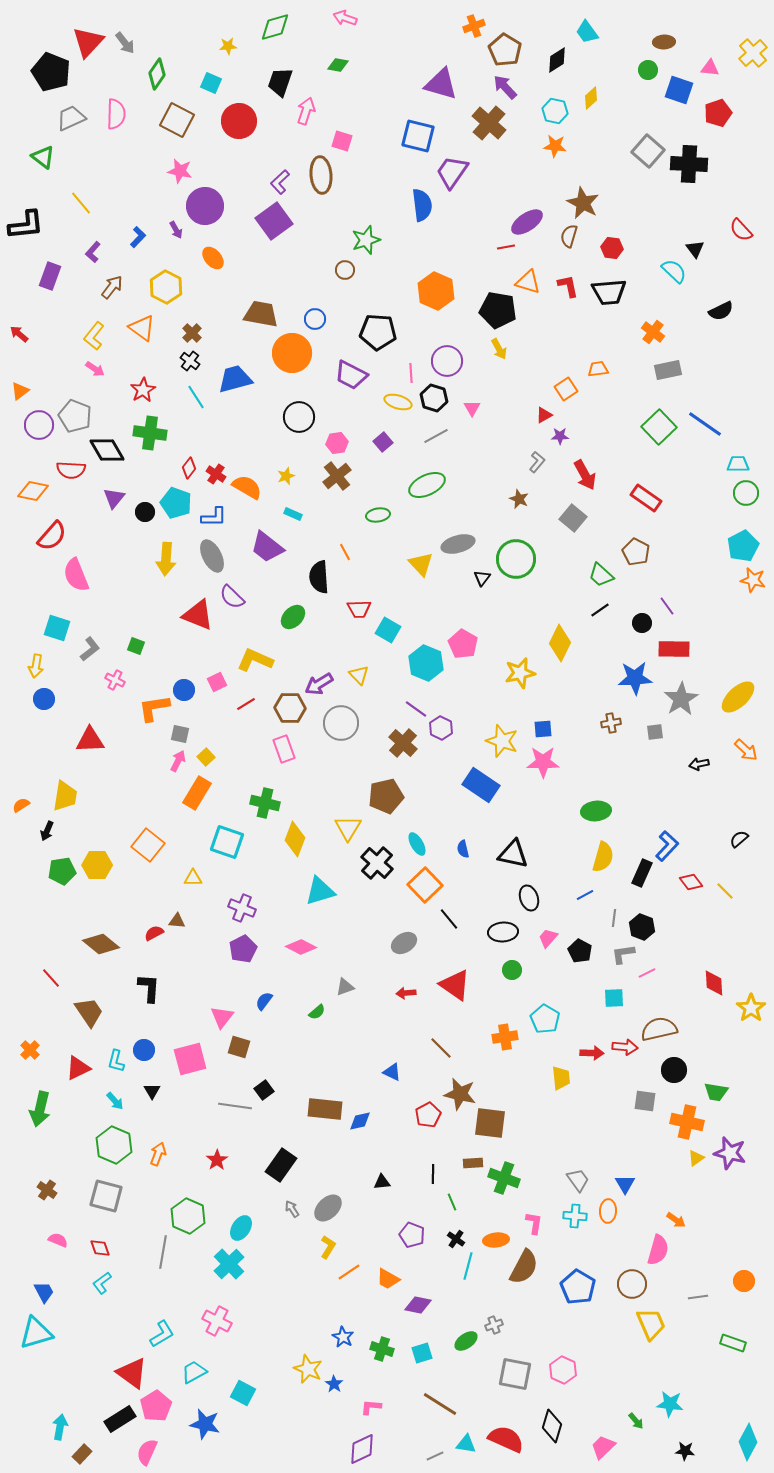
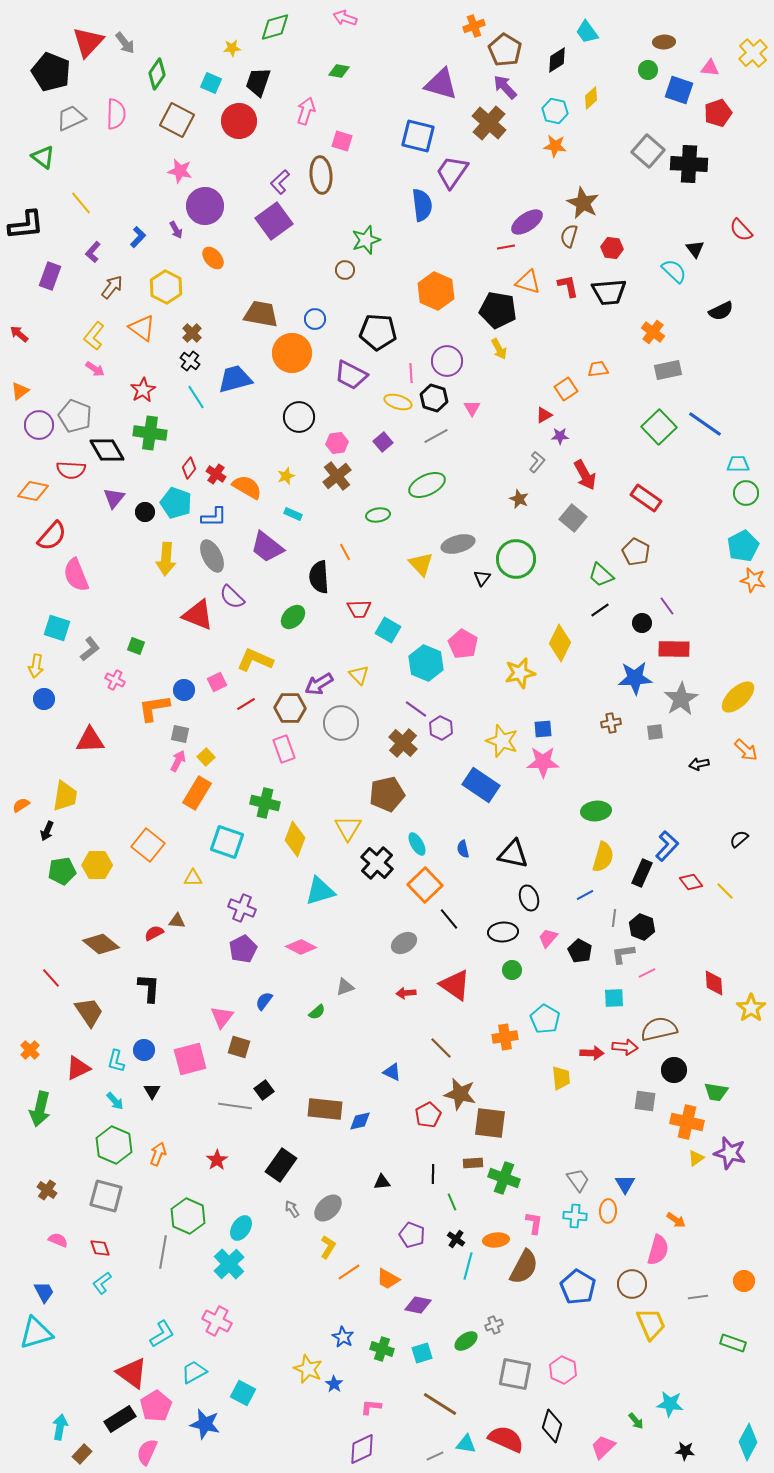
yellow star at (228, 46): moved 4 px right, 2 px down
green diamond at (338, 65): moved 1 px right, 6 px down
black trapezoid at (280, 82): moved 22 px left
brown pentagon at (386, 796): moved 1 px right, 2 px up
